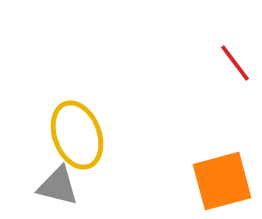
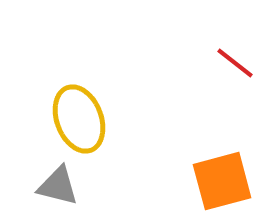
red line: rotated 15 degrees counterclockwise
yellow ellipse: moved 2 px right, 16 px up
